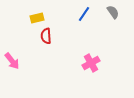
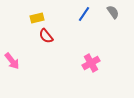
red semicircle: rotated 35 degrees counterclockwise
